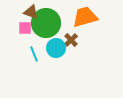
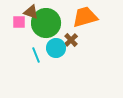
pink square: moved 6 px left, 6 px up
cyan line: moved 2 px right, 1 px down
